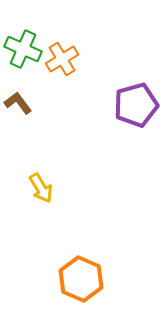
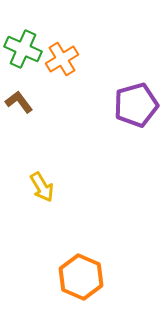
brown L-shape: moved 1 px right, 1 px up
yellow arrow: moved 1 px right, 1 px up
orange hexagon: moved 2 px up
